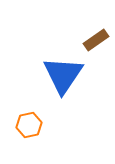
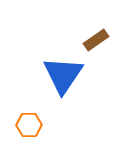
orange hexagon: rotated 10 degrees clockwise
